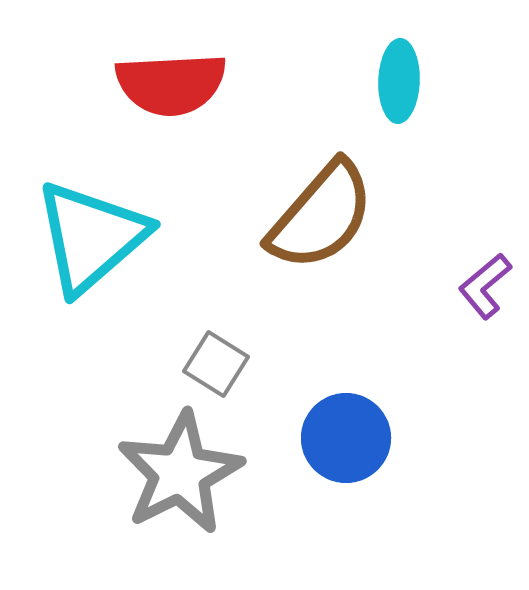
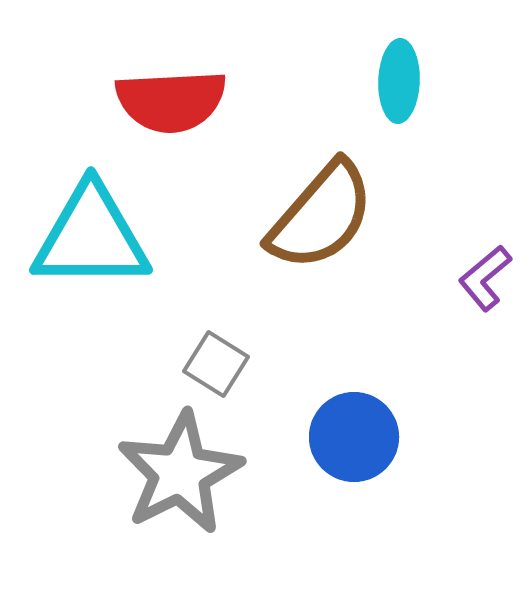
red semicircle: moved 17 px down
cyan triangle: rotated 41 degrees clockwise
purple L-shape: moved 8 px up
blue circle: moved 8 px right, 1 px up
